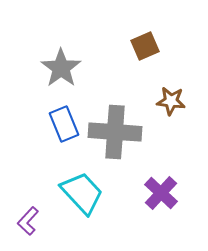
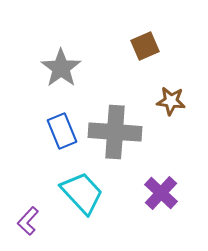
blue rectangle: moved 2 px left, 7 px down
